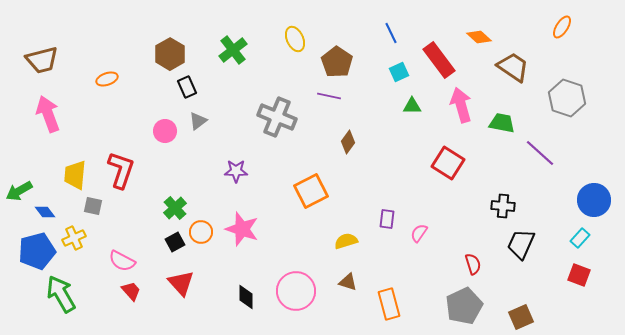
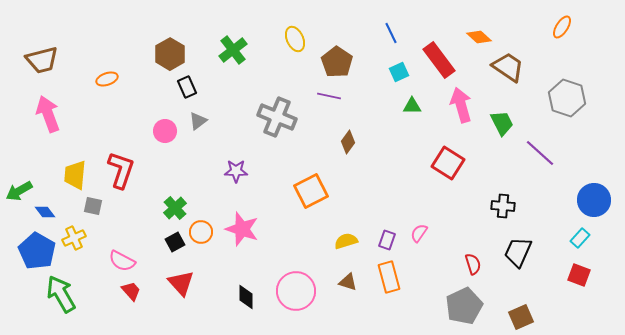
brown trapezoid at (513, 67): moved 5 px left
green trapezoid at (502, 123): rotated 52 degrees clockwise
purple rectangle at (387, 219): moved 21 px down; rotated 12 degrees clockwise
black trapezoid at (521, 244): moved 3 px left, 8 px down
blue pentagon at (37, 251): rotated 27 degrees counterclockwise
orange rectangle at (389, 304): moved 27 px up
